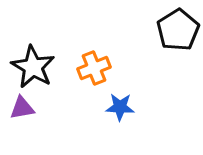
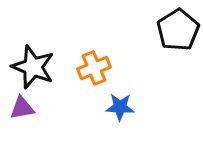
black star: rotated 9 degrees counterclockwise
